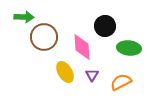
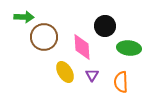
orange semicircle: rotated 65 degrees counterclockwise
